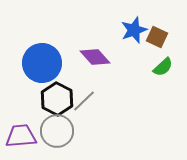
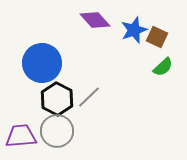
purple diamond: moved 37 px up
gray line: moved 5 px right, 4 px up
